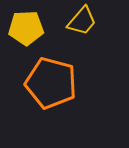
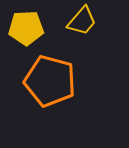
orange pentagon: moved 1 px left, 2 px up
